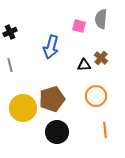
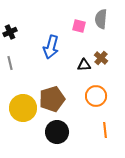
gray line: moved 2 px up
